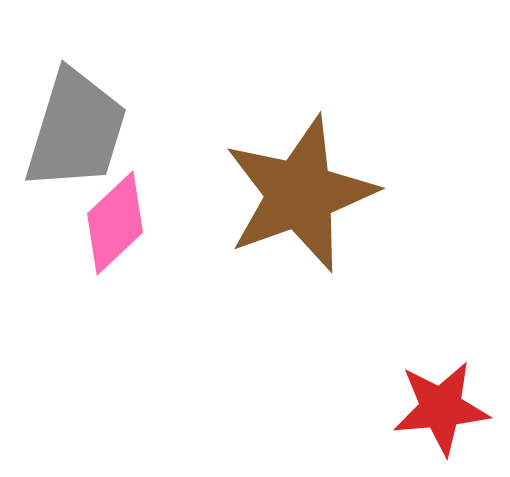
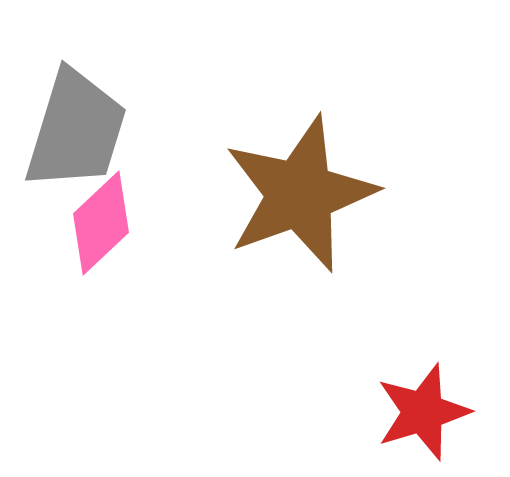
pink diamond: moved 14 px left
red star: moved 18 px left, 4 px down; rotated 12 degrees counterclockwise
